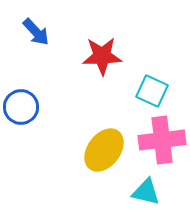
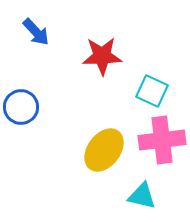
cyan triangle: moved 4 px left, 4 px down
